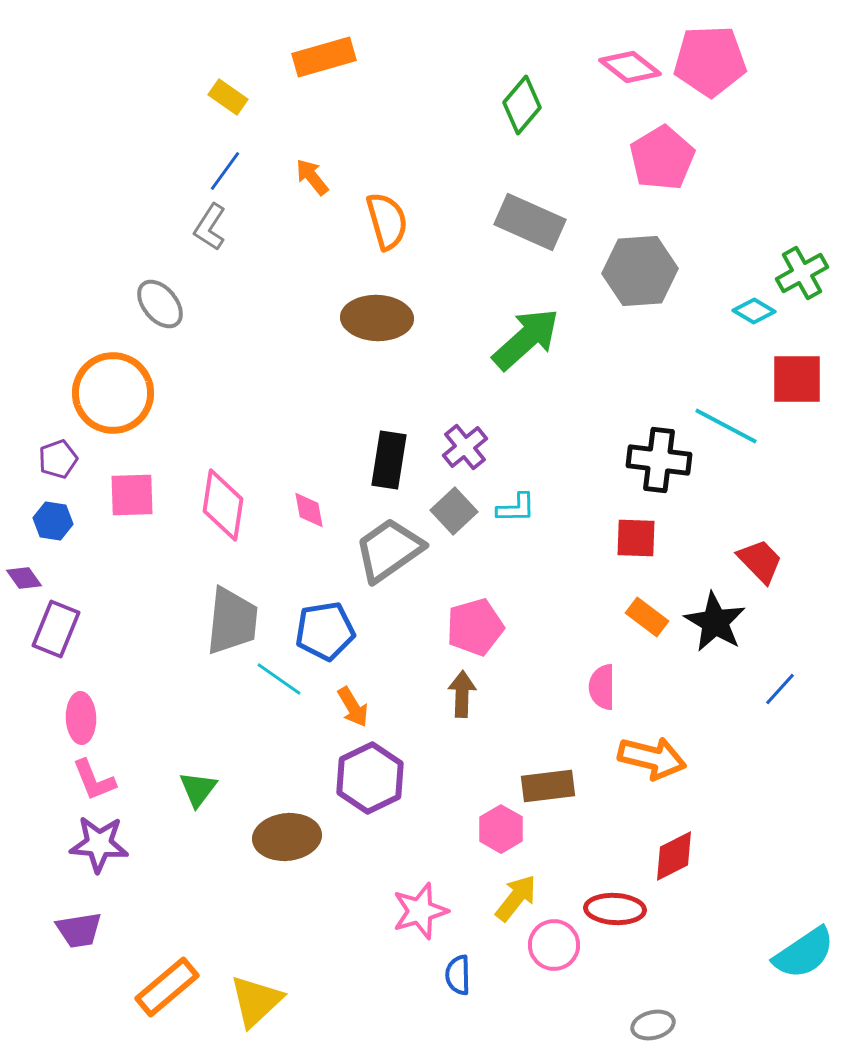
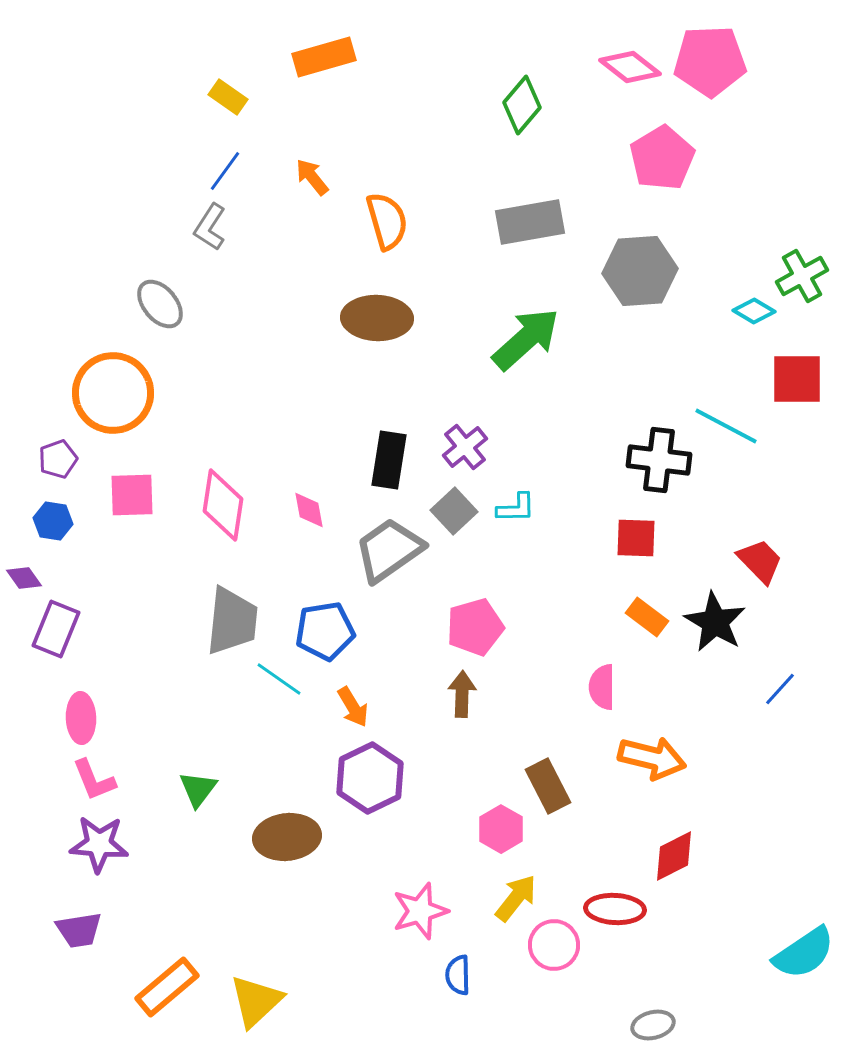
gray rectangle at (530, 222): rotated 34 degrees counterclockwise
green cross at (802, 273): moved 3 px down
brown rectangle at (548, 786): rotated 70 degrees clockwise
